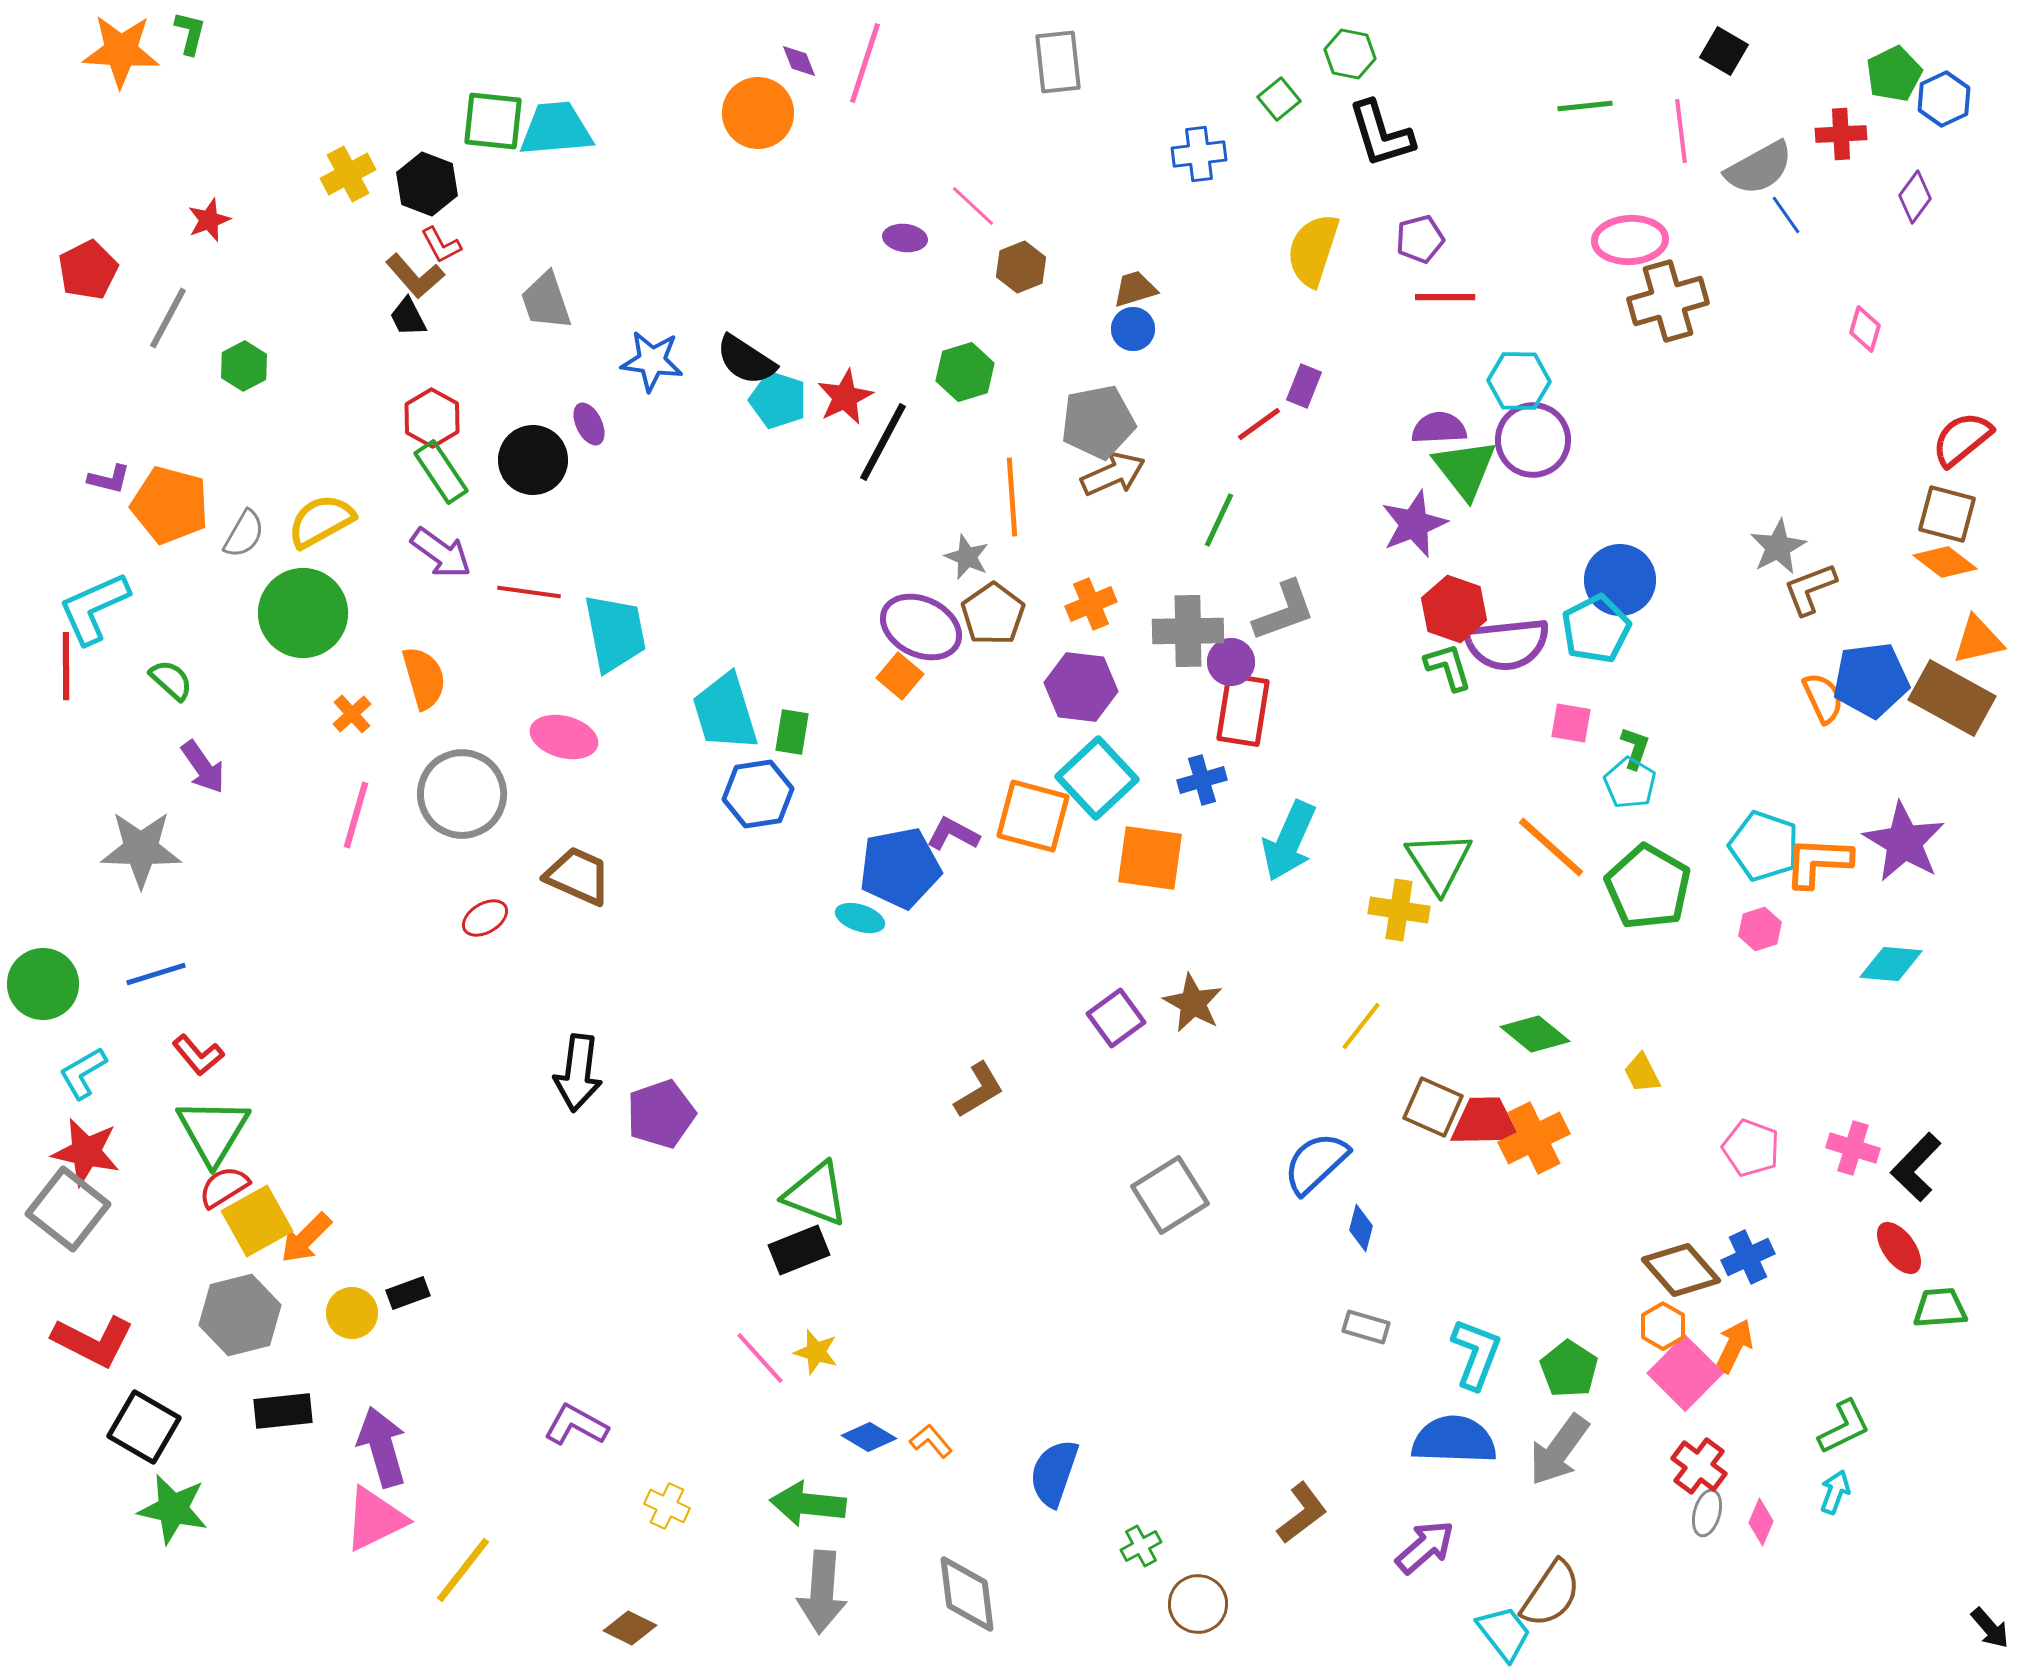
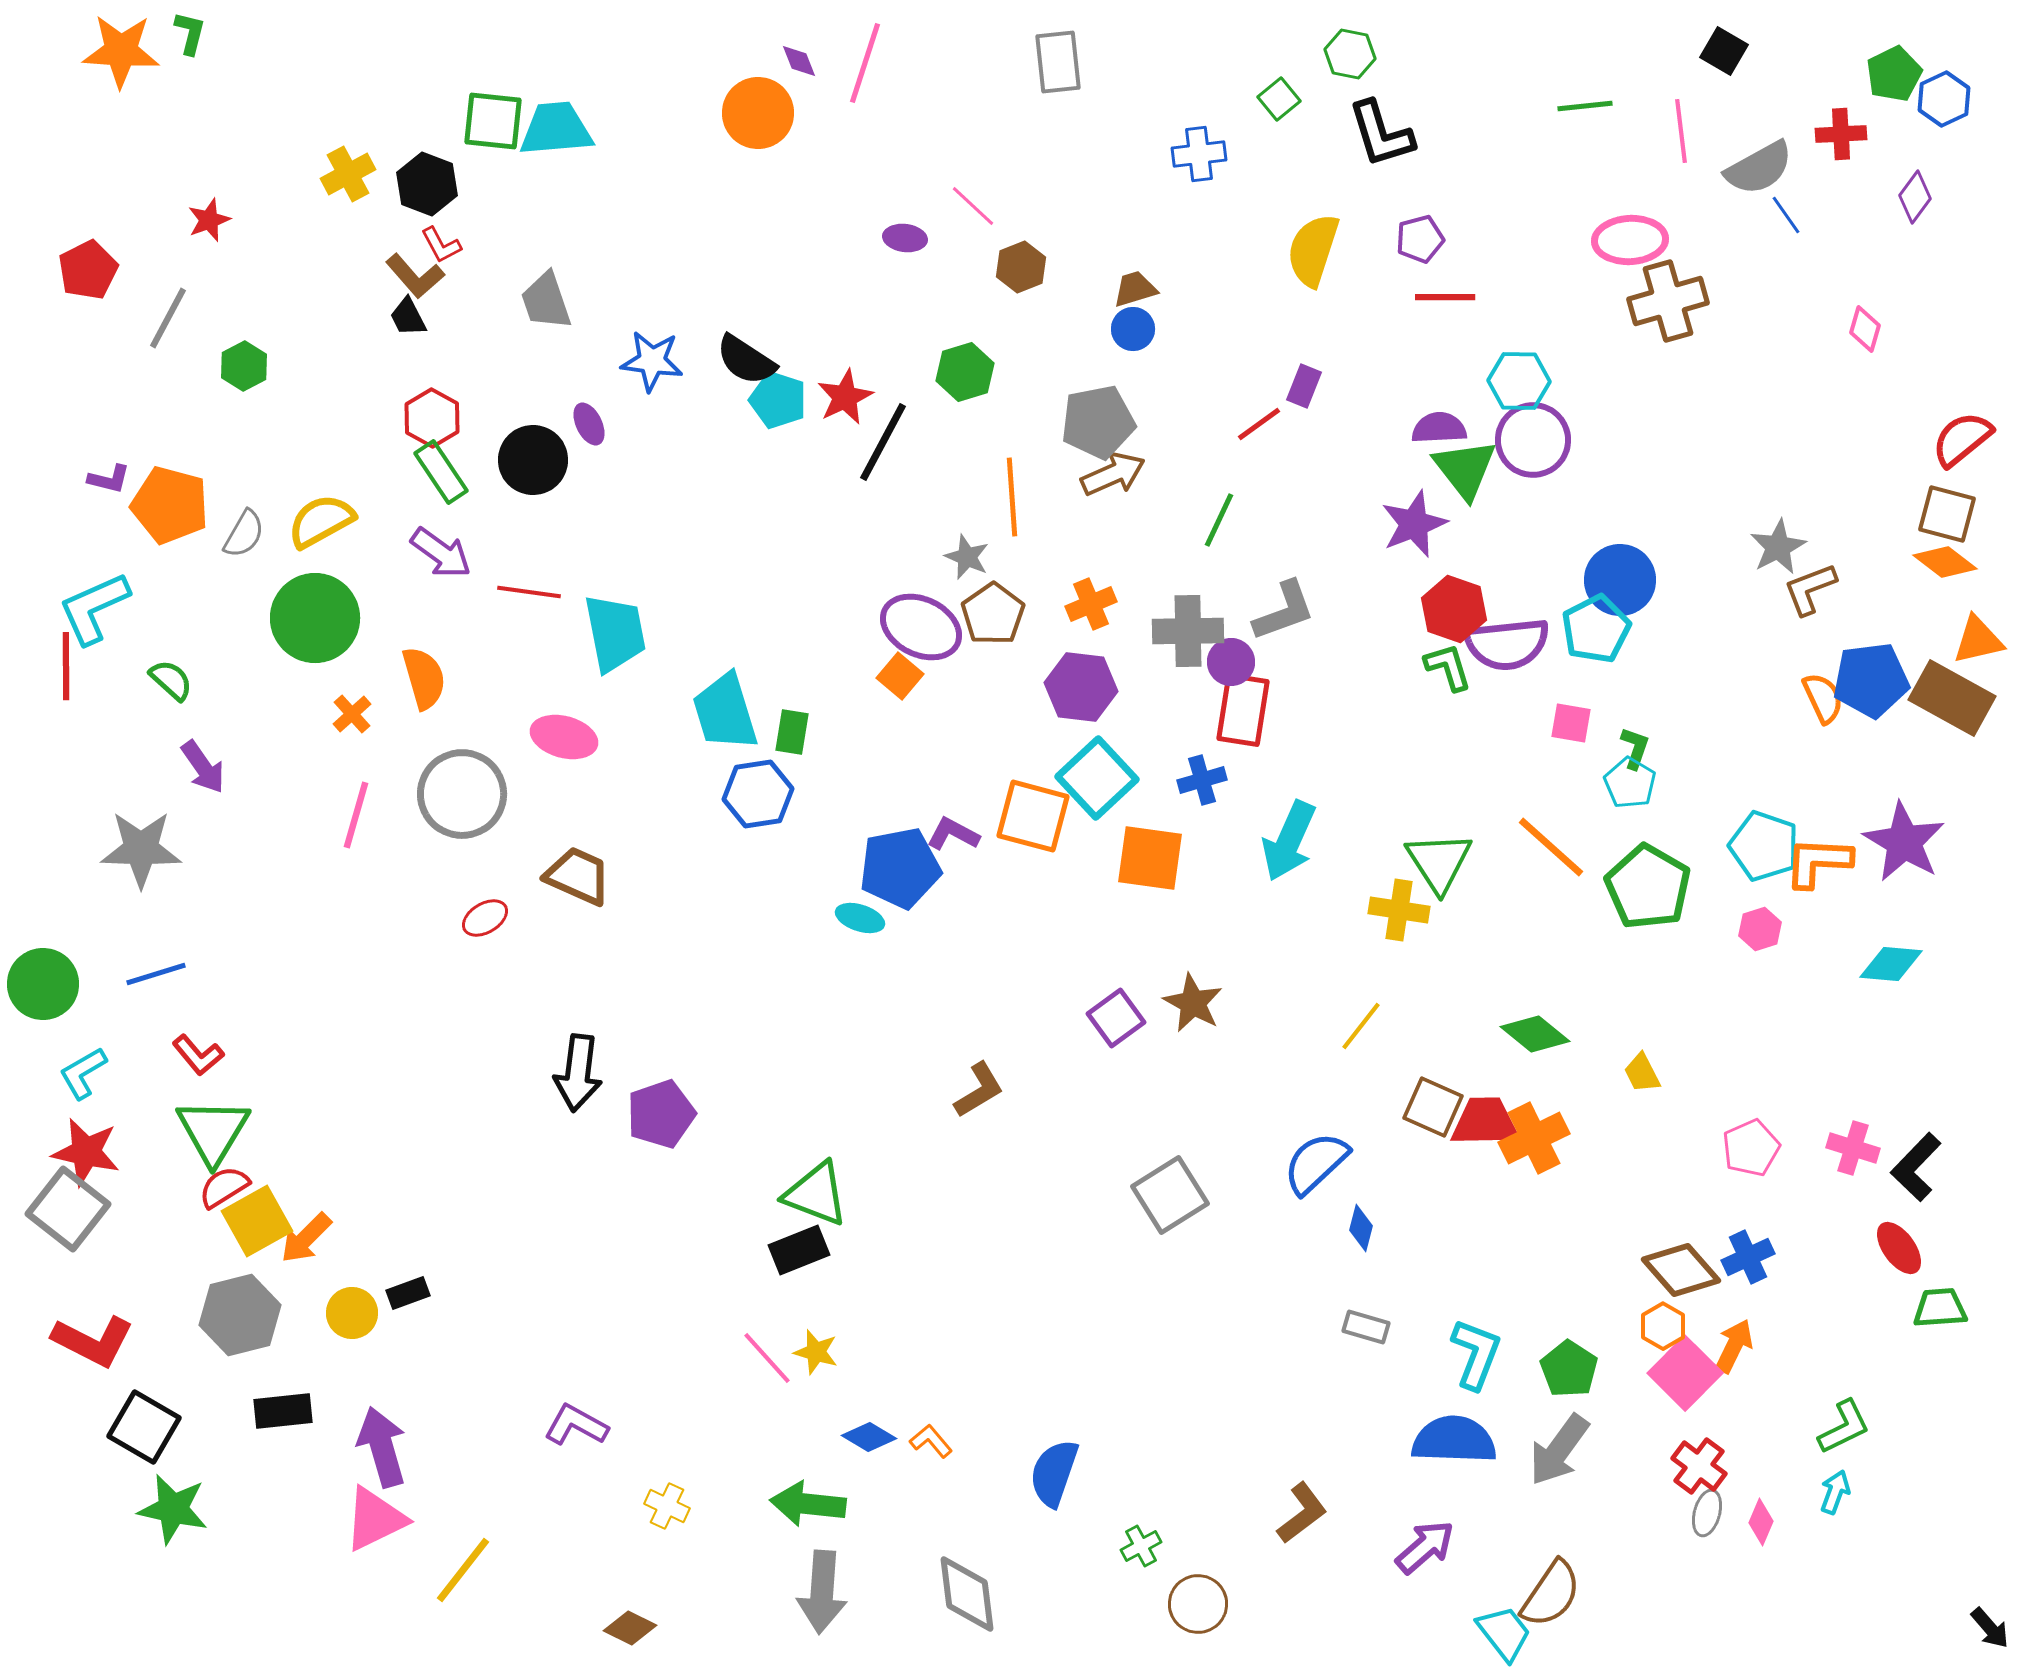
green circle at (303, 613): moved 12 px right, 5 px down
pink pentagon at (1751, 1148): rotated 28 degrees clockwise
pink line at (760, 1358): moved 7 px right
